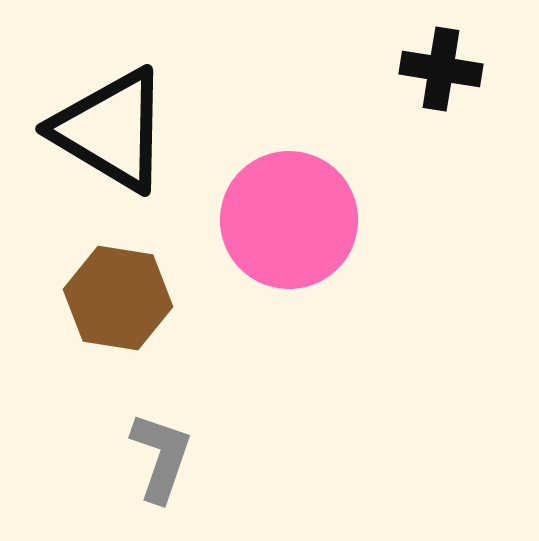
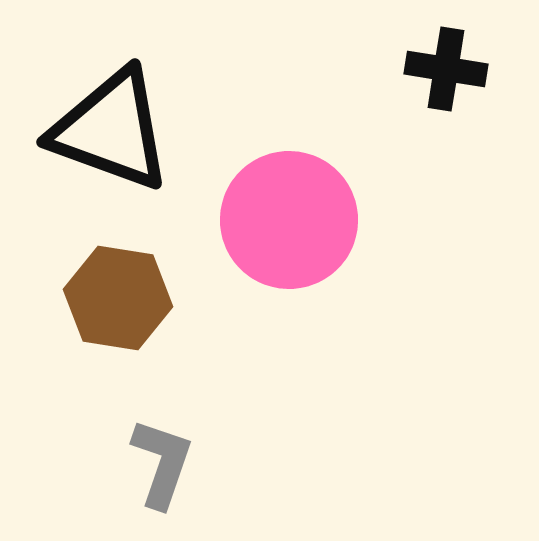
black cross: moved 5 px right
black triangle: rotated 11 degrees counterclockwise
gray L-shape: moved 1 px right, 6 px down
